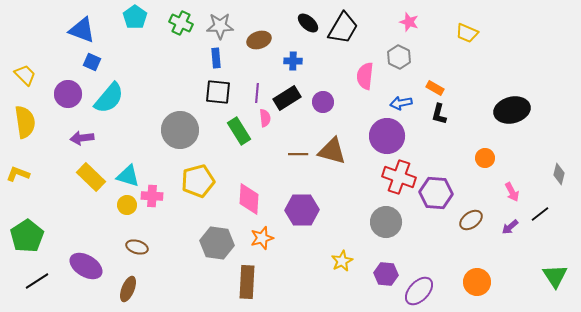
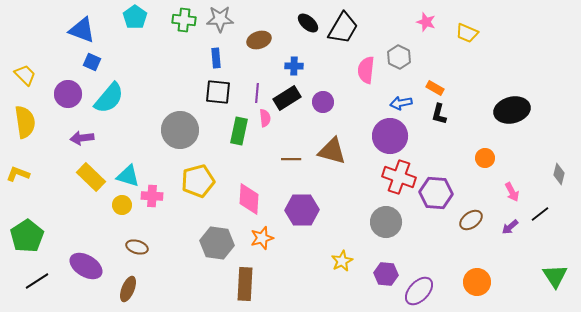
pink star at (409, 22): moved 17 px right
green cross at (181, 23): moved 3 px right, 3 px up; rotated 20 degrees counterclockwise
gray star at (220, 26): moved 7 px up
blue cross at (293, 61): moved 1 px right, 5 px down
pink semicircle at (365, 76): moved 1 px right, 6 px up
green rectangle at (239, 131): rotated 44 degrees clockwise
purple circle at (387, 136): moved 3 px right
brown line at (298, 154): moved 7 px left, 5 px down
yellow circle at (127, 205): moved 5 px left
brown rectangle at (247, 282): moved 2 px left, 2 px down
